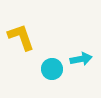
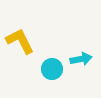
yellow L-shape: moved 1 px left, 4 px down; rotated 8 degrees counterclockwise
